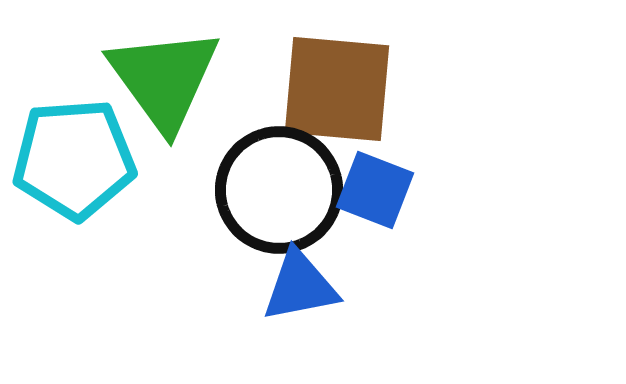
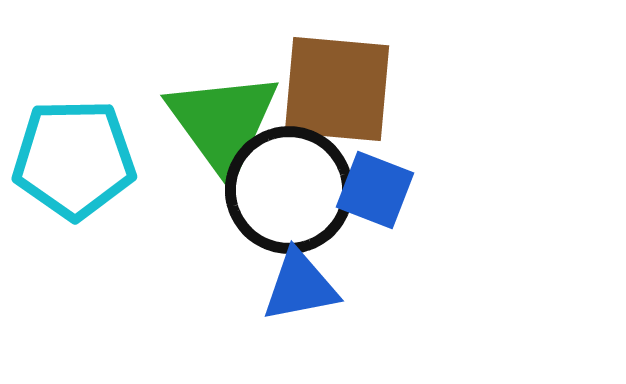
green triangle: moved 59 px right, 44 px down
cyan pentagon: rotated 3 degrees clockwise
black circle: moved 10 px right
